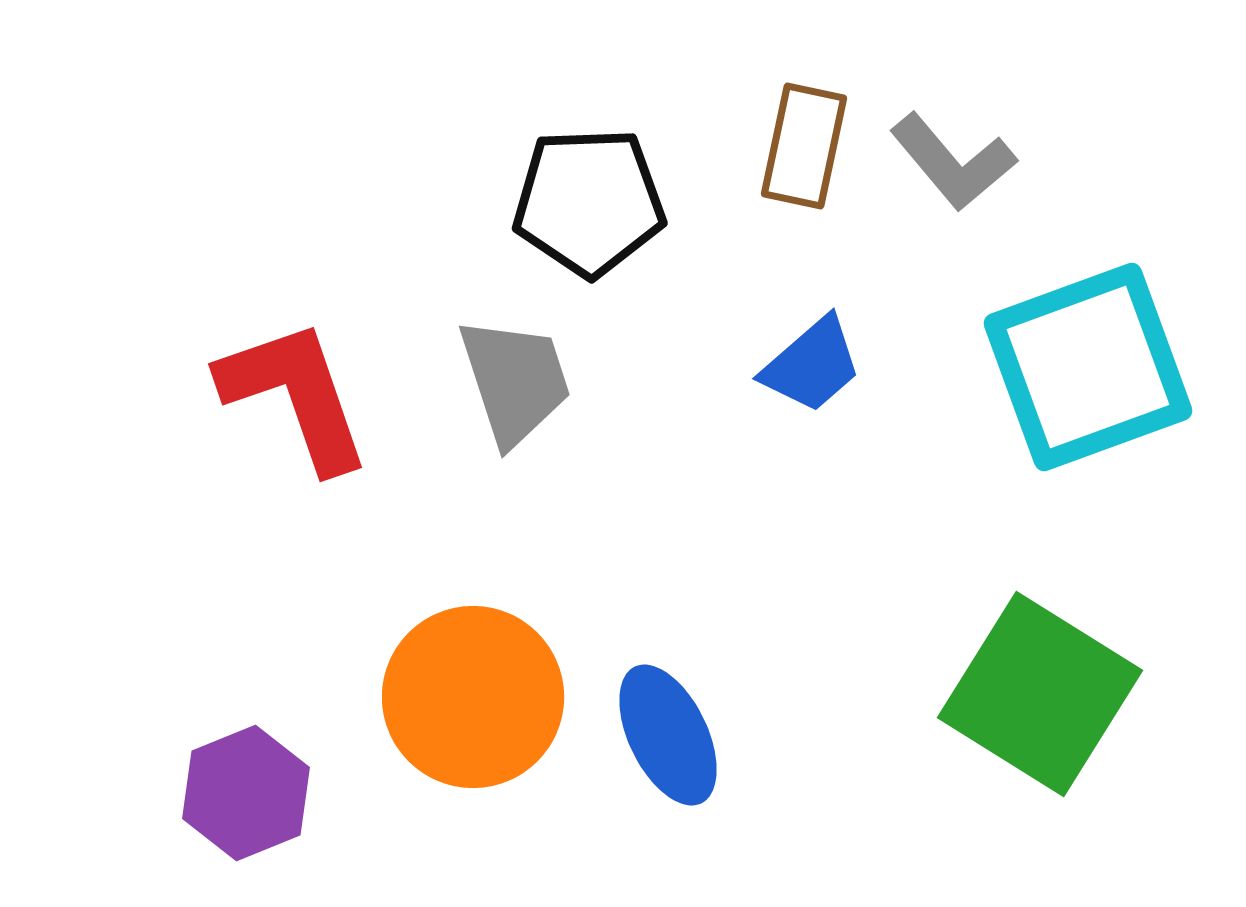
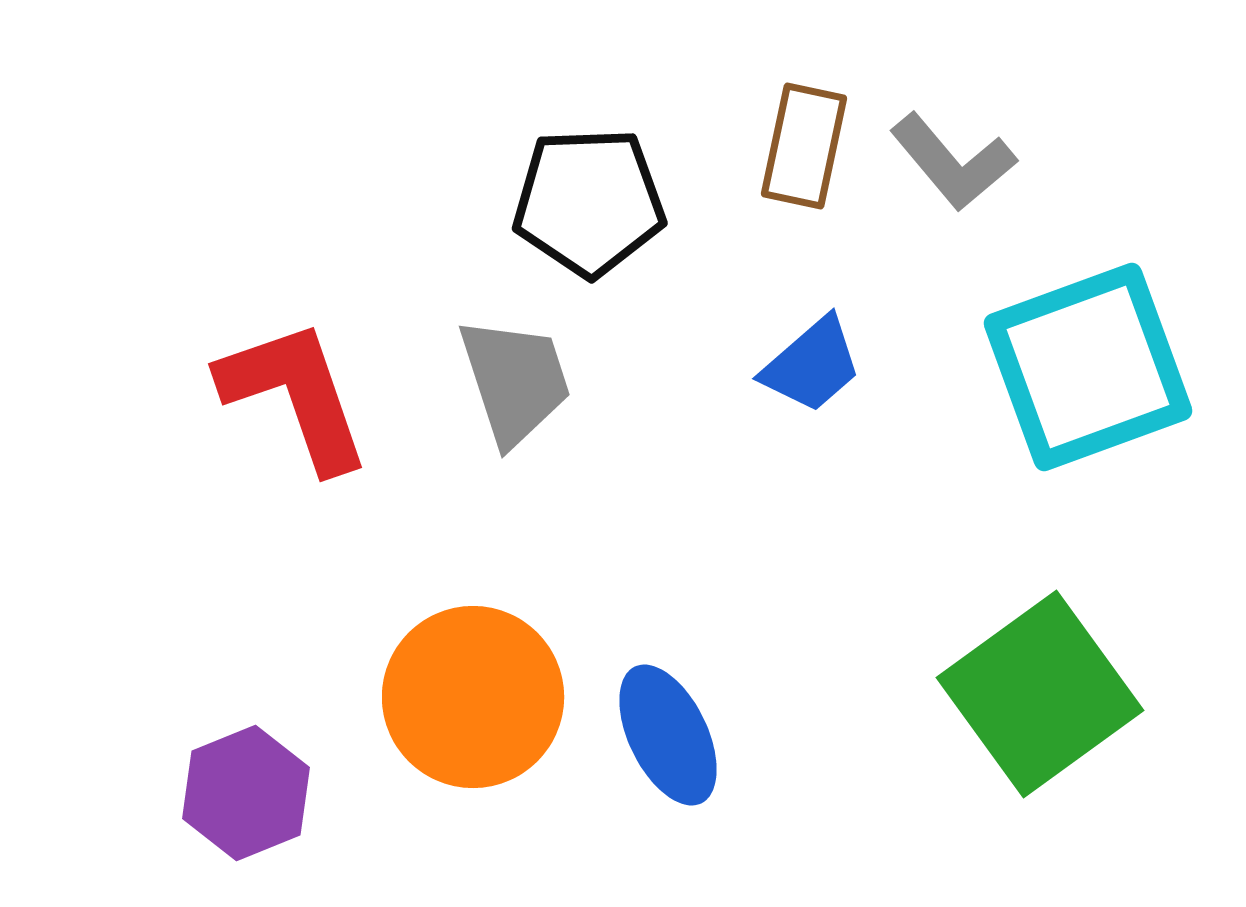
green square: rotated 22 degrees clockwise
